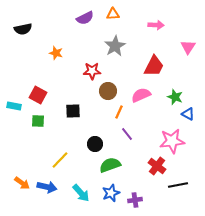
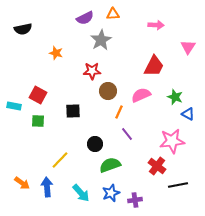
gray star: moved 14 px left, 6 px up
blue arrow: rotated 108 degrees counterclockwise
